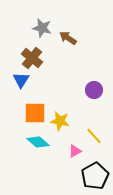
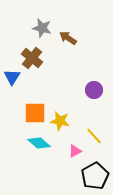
blue triangle: moved 9 px left, 3 px up
cyan diamond: moved 1 px right, 1 px down
